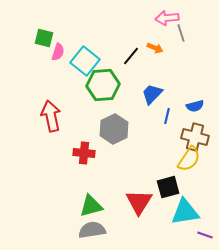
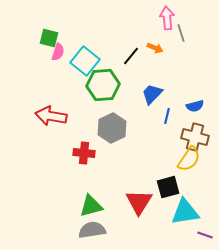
pink arrow: rotated 90 degrees clockwise
green square: moved 5 px right
red arrow: rotated 68 degrees counterclockwise
gray hexagon: moved 2 px left, 1 px up
